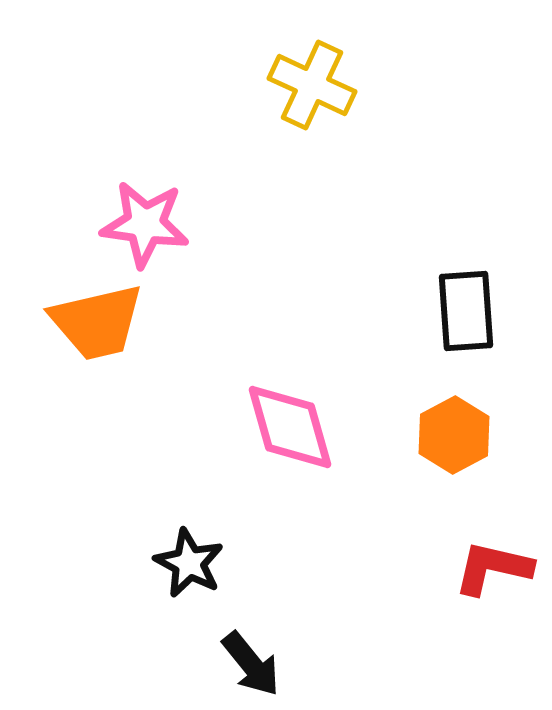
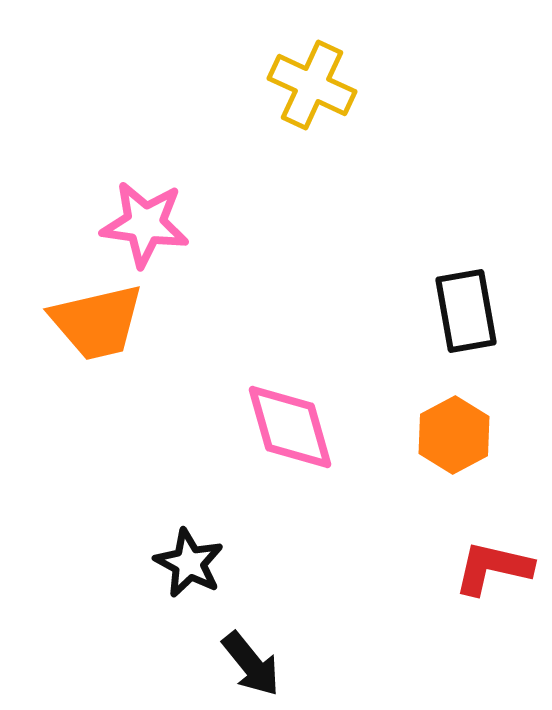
black rectangle: rotated 6 degrees counterclockwise
